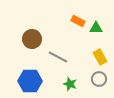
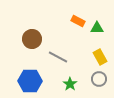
green triangle: moved 1 px right
green star: rotated 16 degrees clockwise
